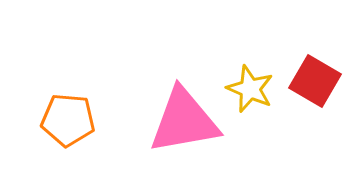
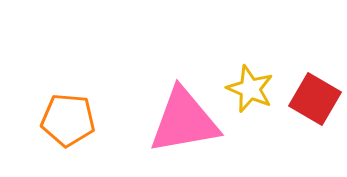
red square: moved 18 px down
